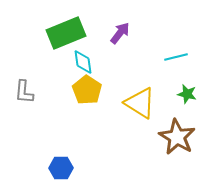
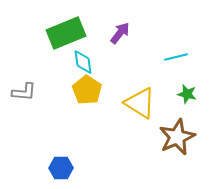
gray L-shape: rotated 90 degrees counterclockwise
brown star: rotated 18 degrees clockwise
